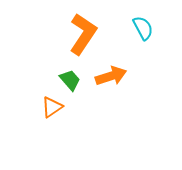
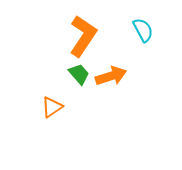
cyan semicircle: moved 2 px down
orange L-shape: moved 2 px down
green trapezoid: moved 9 px right, 6 px up
